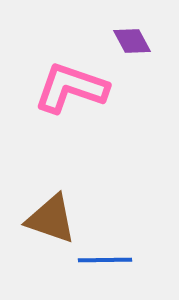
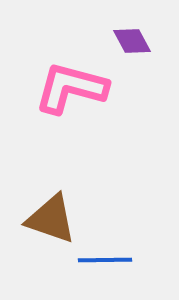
pink L-shape: rotated 4 degrees counterclockwise
